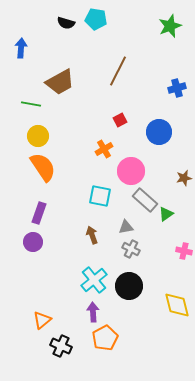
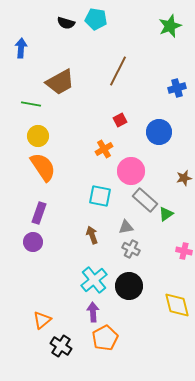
black cross: rotated 10 degrees clockwise
